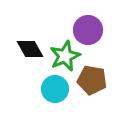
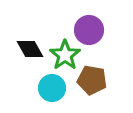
purple circle: moved 1 px right
green star: moved 1 px up; rotated 12 degrees counterclockwise
cyan circle: moved 3 px left, 1 px up
